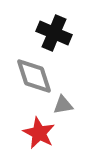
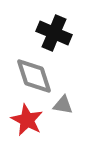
gray triangle: rotated 20 degrees clockwise
red star: moved 12 px left, 13 px up
